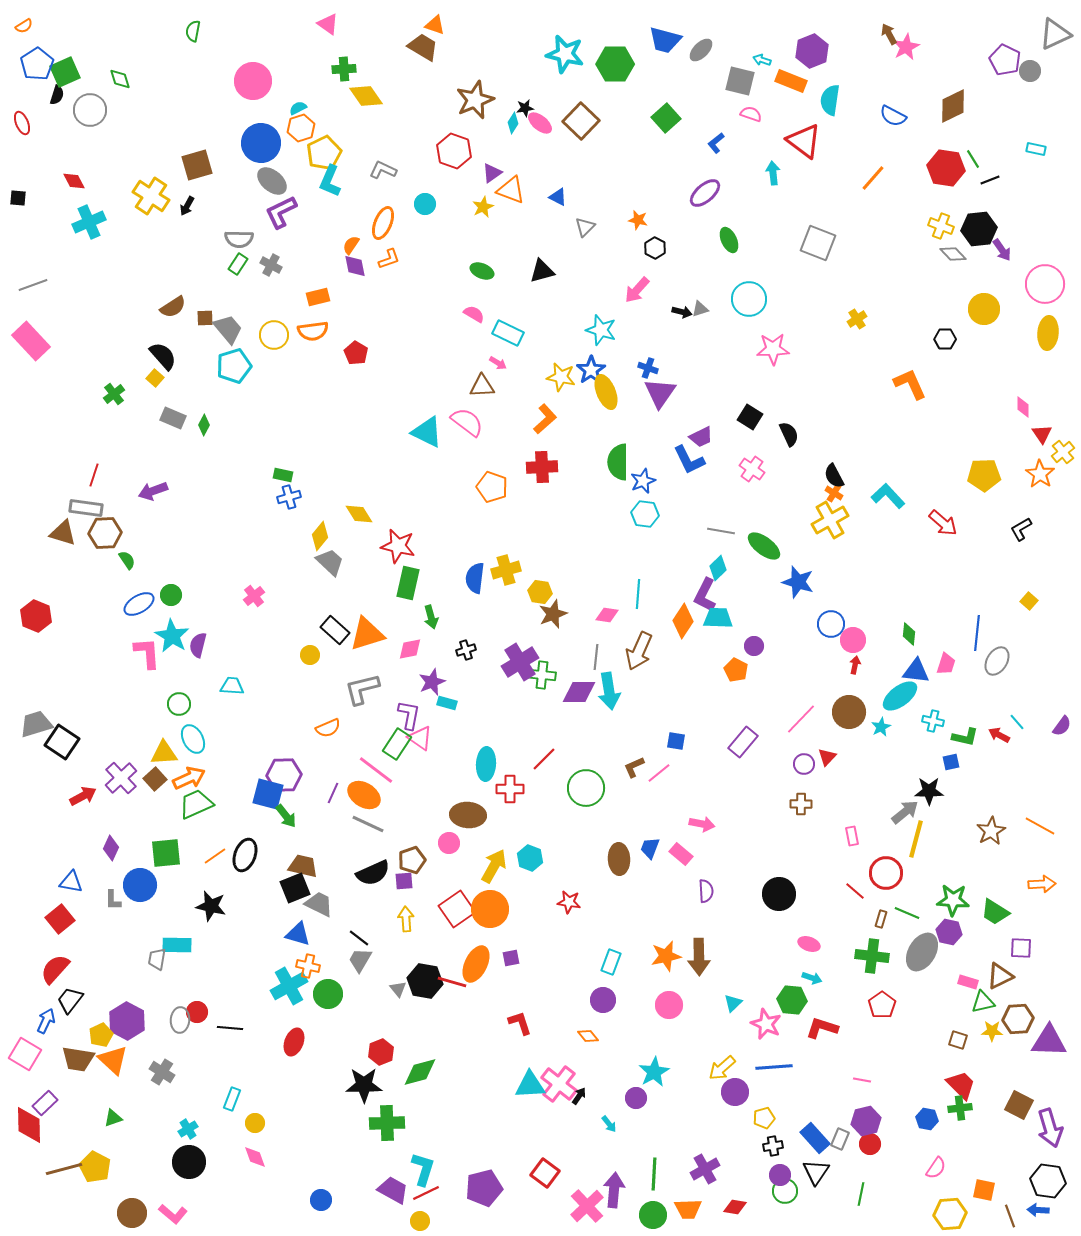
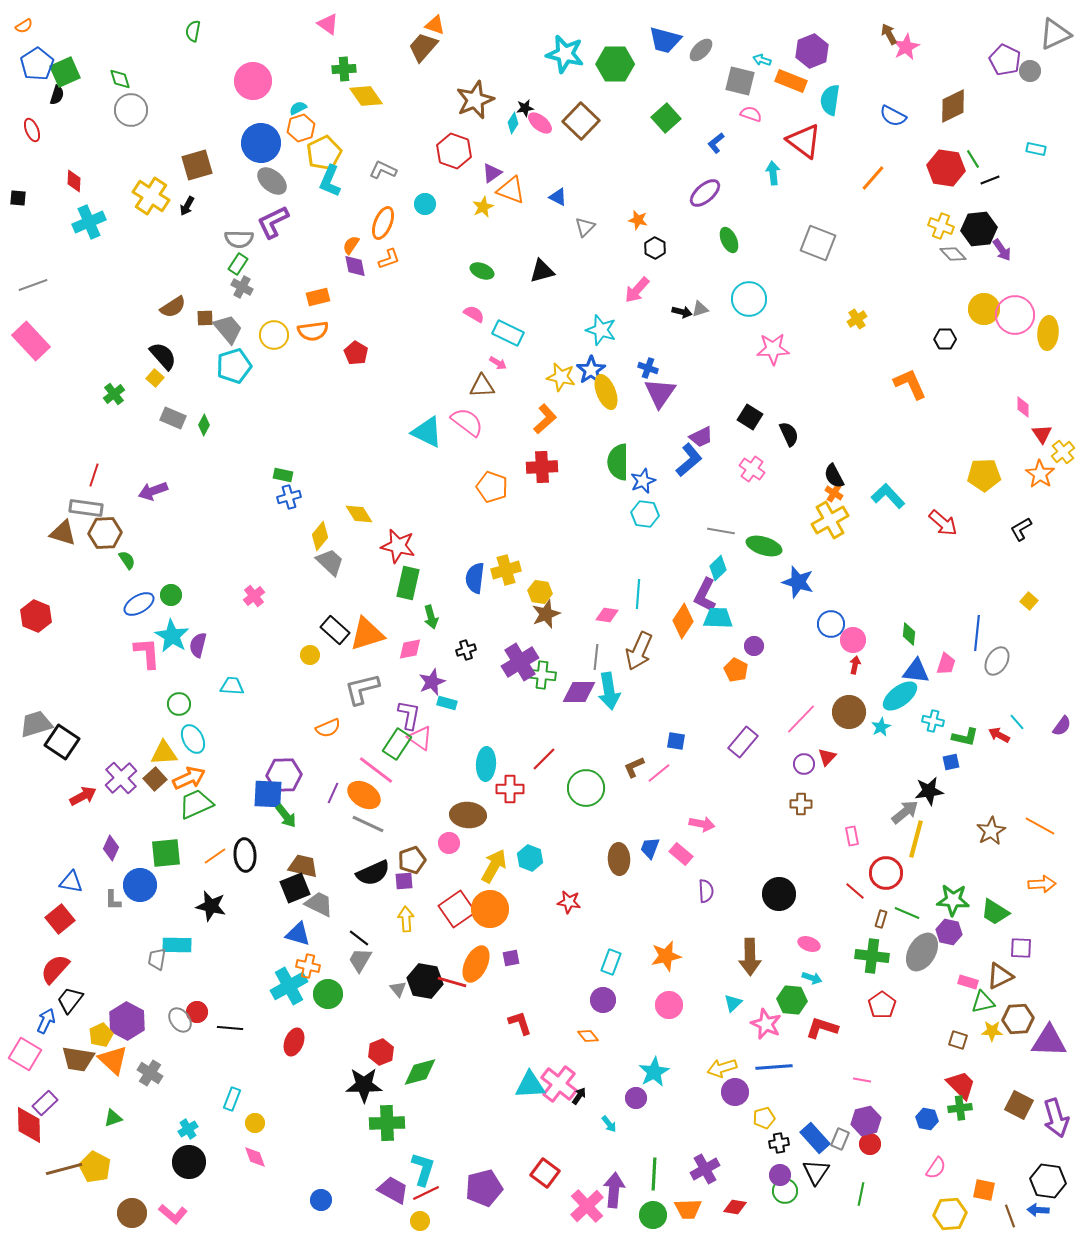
brown trapezoid at (423, 47): rotated 80 degrees counterclockwise
gray circle at (90, 110): moved 41 px right
red ellipse at (22, 123): moved 10 px right, 7 px down
red diamond at (74, 181): rotated 30 degrees clockwise
purple L-shape at (281, 212): moved 8 px left, 10 px down
gray cross at (271, 265): moved 29 px left, 22 px down
pink circle at (1045, 284): moved 30 px left, 31 px down
blue L-shape at (689, 460): rotated 104 degrees counterclockwise
green ellipse at (764, 546): rotated 20 degrees counterclockwise
brown star at (553, 614): moved 7 px left
black star at (929, 791): rotated 8 degrees counterclockwise
blue square at (268, 794): rotated 12 degrees counterclockwise
black ellipse at (245, 855): rotated 24 degrees counterclockwise
brown arrow at (699, 957): moved 51 px right
gray ellipse at (180, 1020): rotated 40 degrees counterclockwise
yellow arrow at (722, 1068): rotated 24 degrees clockwise
gray cross at (162, 1072): moved 12 px left, 1 px down
purple arrow at (1050, 1128): moved 6 px right, 10 px up
black cross at (773, 1146): moved 6 px right, 3 px up
